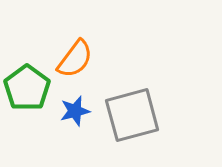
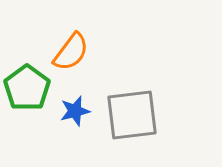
orange semicircle: moved 4 px left, 7 px up
gray square: rotated 8 degrees clockwise
